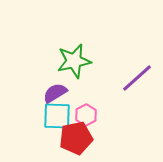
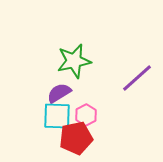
purple semicircle: moved 4 px right
